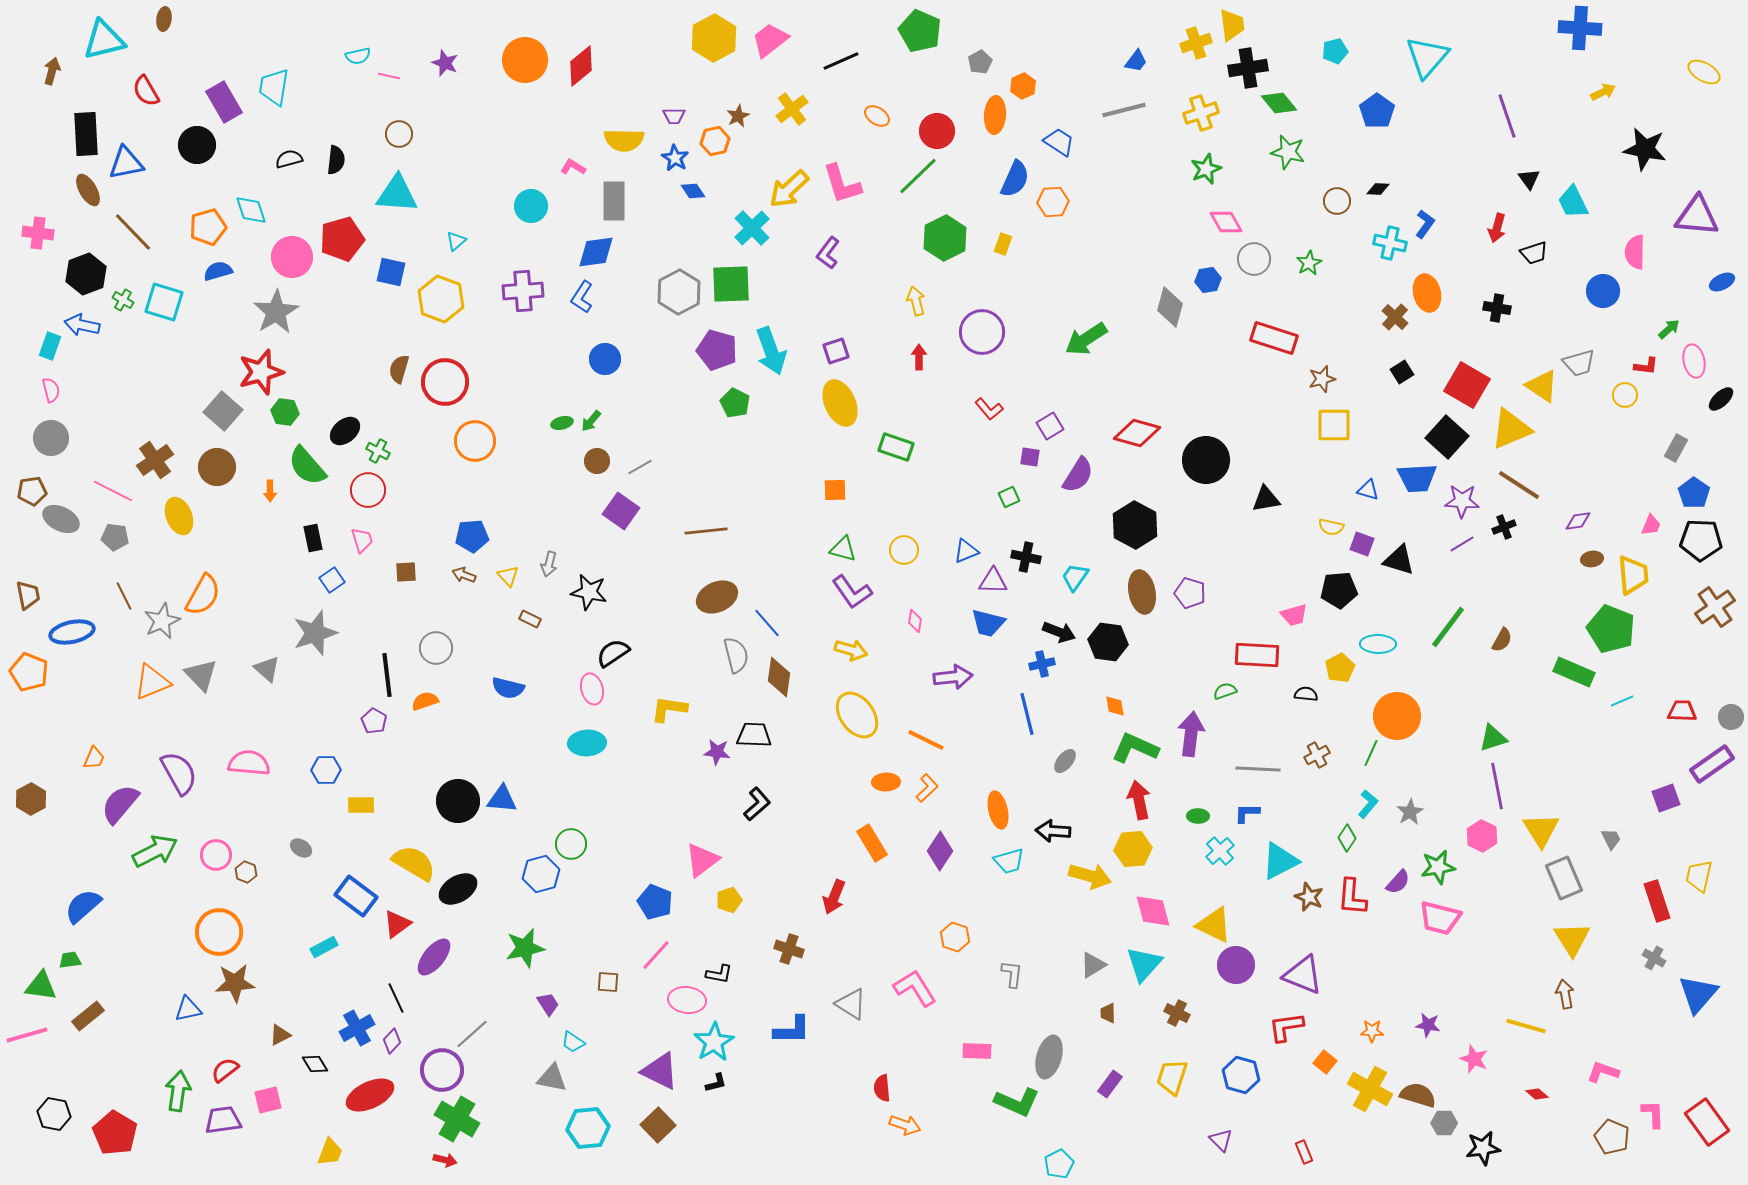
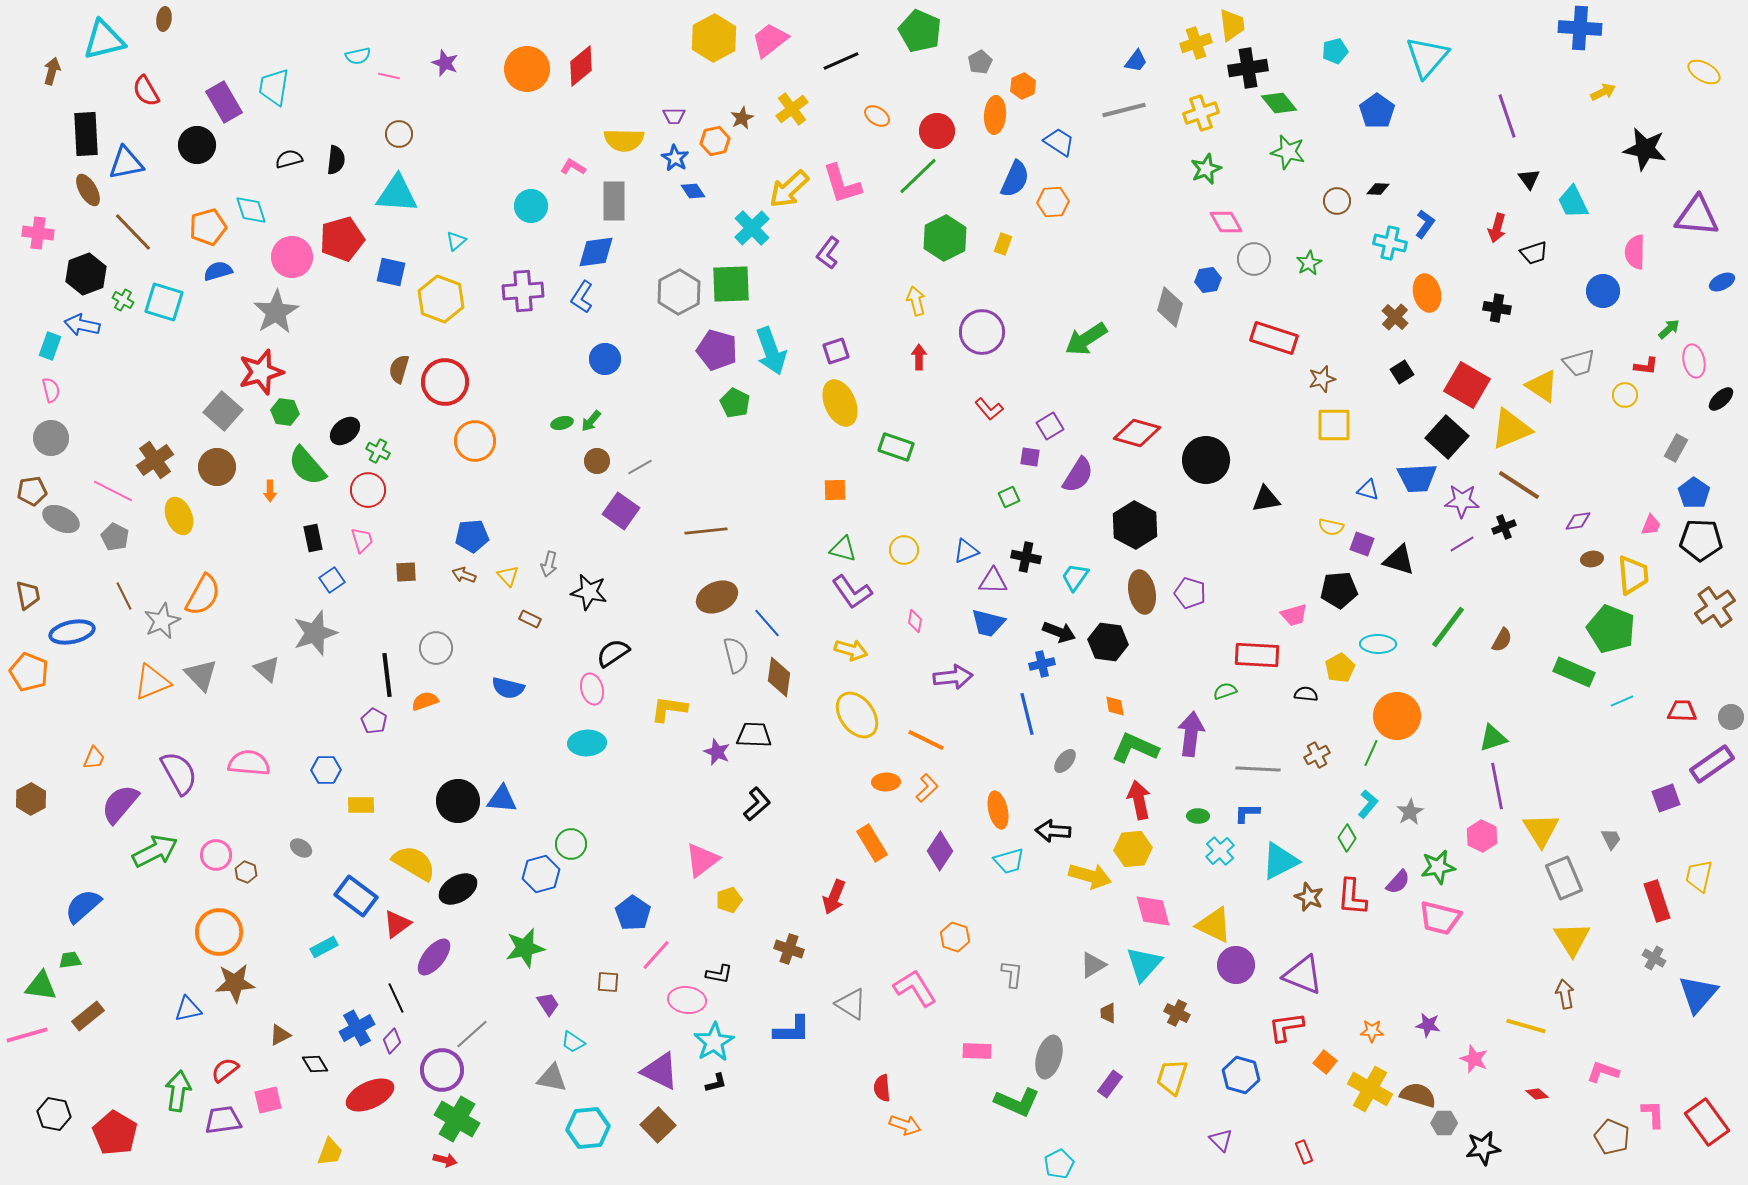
orange circle at (525, 60): moved 2 px right, 9 px down
brown star at (738, 116): moved 4 px right, 2 px down
gray pentagon at (115, 537): rotated 20 degrees clockwise
purple star at (717, 752): rotated 16 degrees clockwise
blue pentagon at (655, 902): moved 22 px left, 11 px down; rotated 12 degrees clockwise
